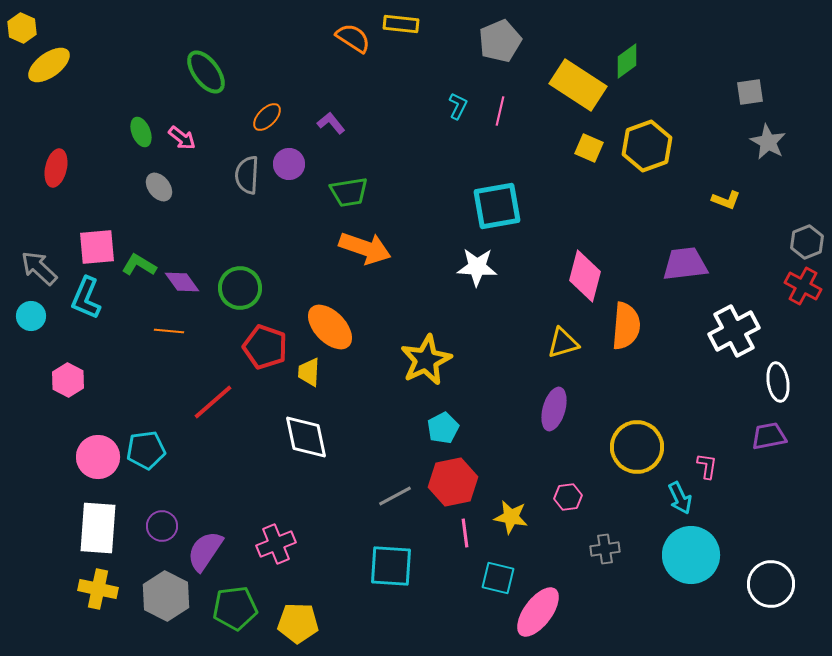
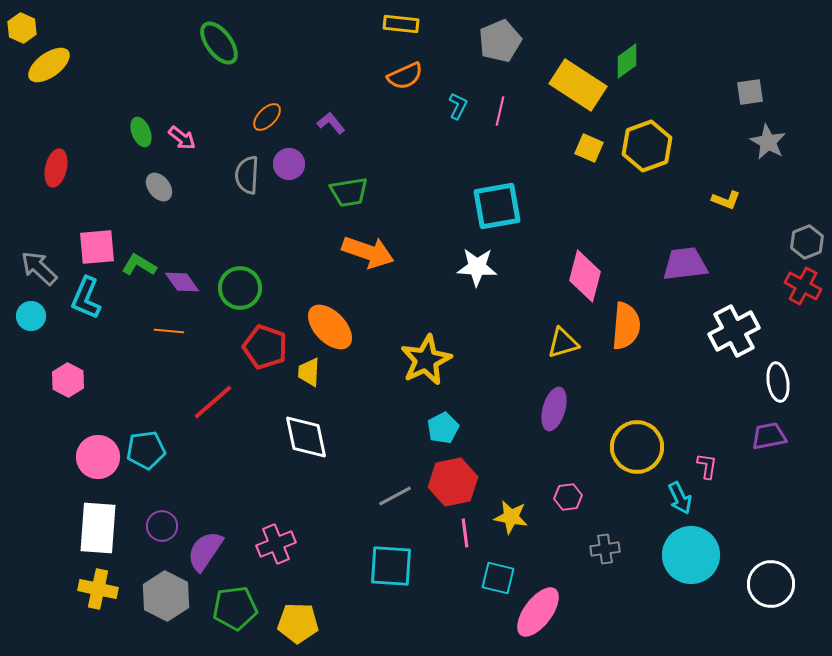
orange semicircle at (353, 38): moved 52 px right, 38 px down; rotated 123 degrees clockwise
green ellipse at (206, 72): moved 13 px right, 29 px up
orange arrow at (365, 248): moved 3 px right, 4 px down
